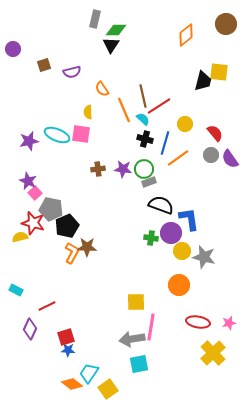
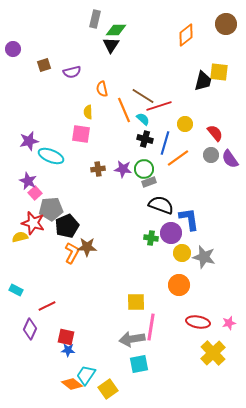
orange semicircle at (102, 89): rotated 21 degrees clockwise
brown line at (143, 96): rotated 45 degrees counterclockwise
red line at (159, 106): rotated 15 degrees clockwise
cyan ellipse at (57, 135): moved 6 px left, 21 px down
gray pentagon at (51, 209): rotated 15 degrees counterclockwise
yellow circle at (182, 251): moved 2 px down
red square at (66, 337): rotated 30 degrees clockwise
cyan trapezoid at (89, 373): moved 3 px left, 2 px down
